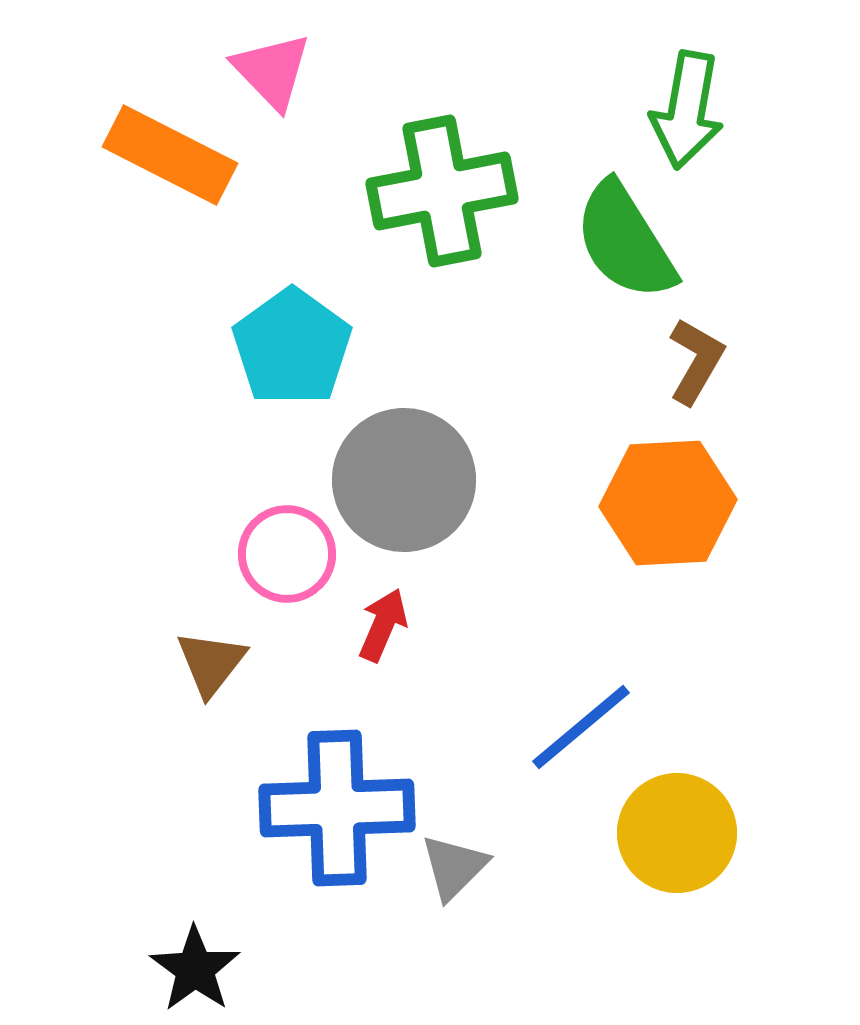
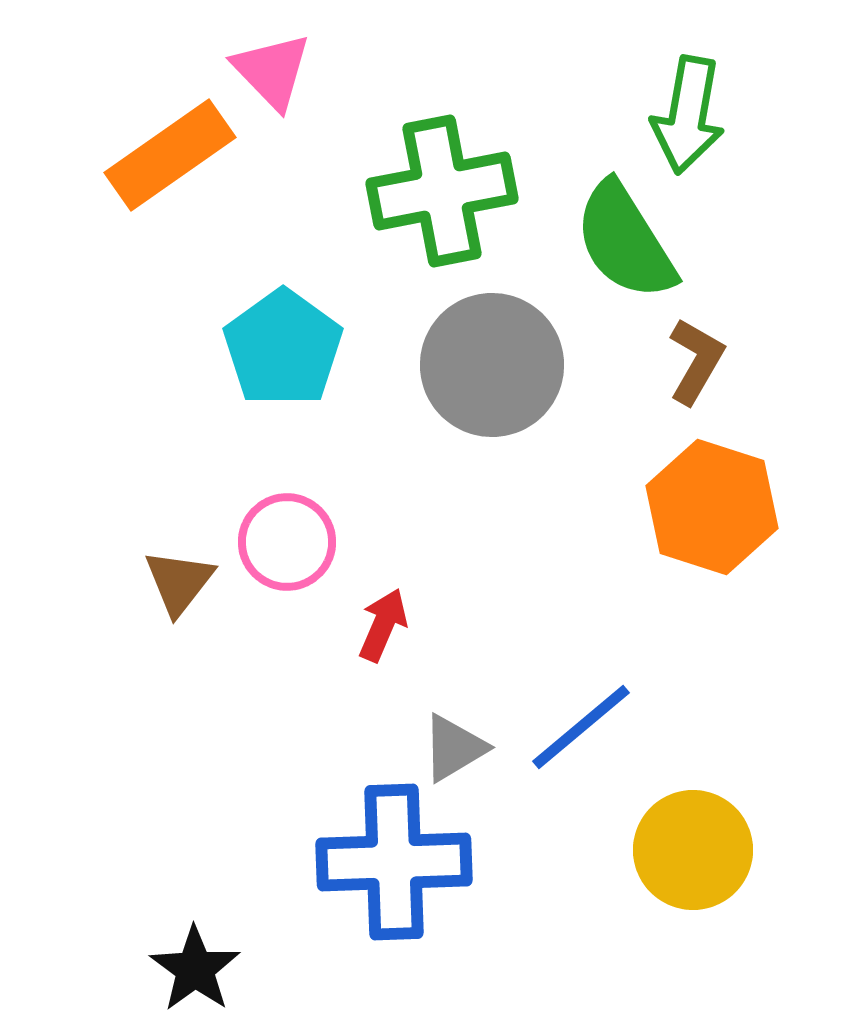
green arrow: moved 1 px right, 5 px down
orange rectangle: rotated 62 degrees counterclockwise
cyan pentagon: moved 9 px left, 1 px down
gray circle: moved 88 px right, 115 px up
orange hexagon: moved 44 px right, 4 px down; rotated 21 degrees clockwise
pink circle: moved 12 px up
brown triangle: moved 32 px left, 81 px up
blue cross: moved 57 px right, 54 px down
yellow circle: moved 16 px right, 17 px down
gray triangle: moved 119 px up; rotated 14 degrees clockwise
